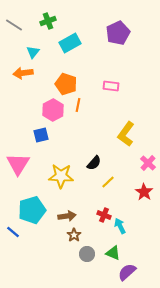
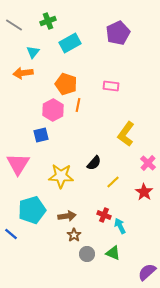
yellow line: moved 5 px right
blue line: moved 2 px left, 2 px down
purple semicircle: moved 20 px right
